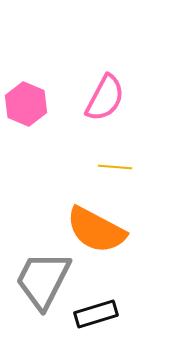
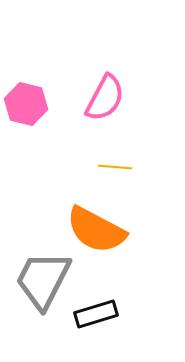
pink hexagon: rotated 9 degrees counterclockwise
